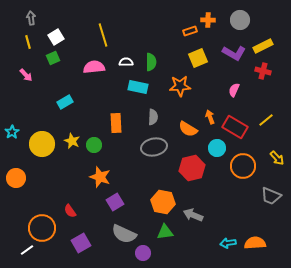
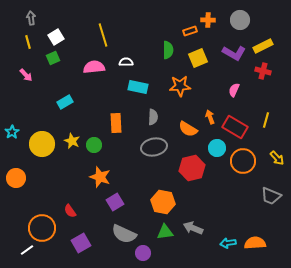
green semicircle at (151, 62): moved 17 px right, 12 px up
yellow line at (266, 120): rotated 35 degrees counterclockwise
orange circle at (243, 166): moved 5 px up
gray arrow at (193, 215): moved 13 px down
